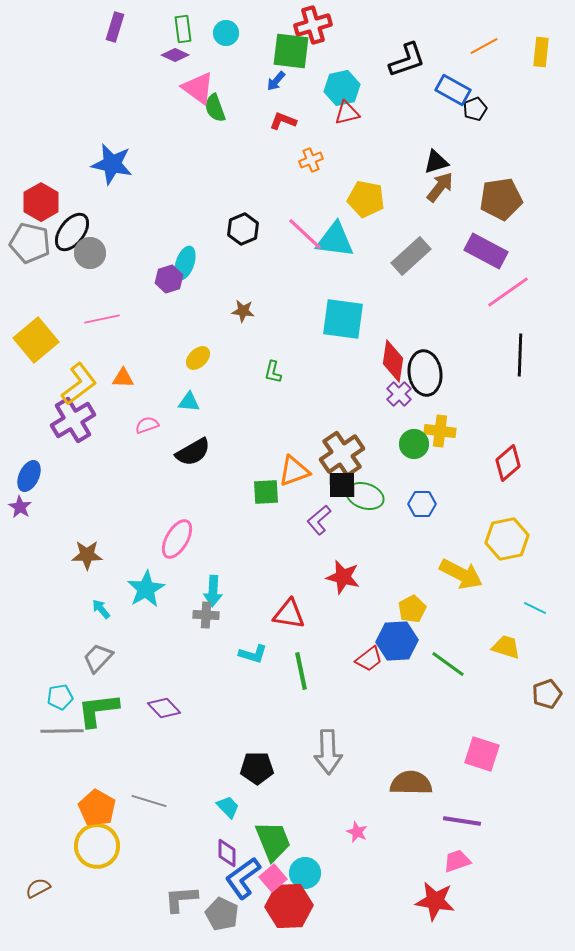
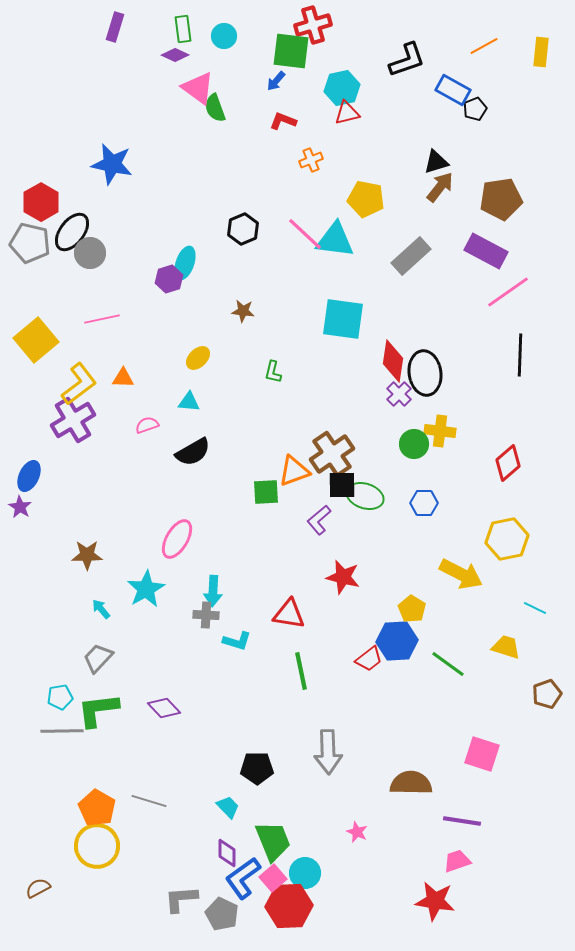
cyan circle at (226, 33): moved 2 px left, 3 px down
brown cross at (342, 454): moved 10 px left
blue hexagon at (422, 504): moved 2 px right, 1 px up
yellow pentagon at (412, 609): rotated 12 degrees counterclockwise
cyan L-shape at (253, 654): moved 16 px left, 13 px up
